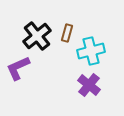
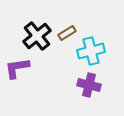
brown rectangle: rotated 42 degrees clockwise
purple L-shape: moved 1 px left; rotated 16 degrees clockwise
purple cross: rotated 25 degrees counterclockwise
